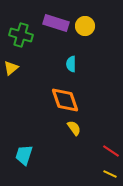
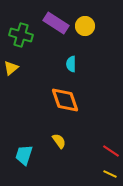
purple rectangle: rotated 15 degrees clockwise
yellow semicircle: moved 15 px left, 13 px down
